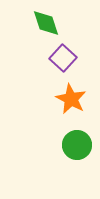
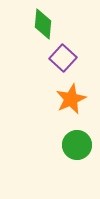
green diamond: moved 3 px left, 1 px down; rotated 24 degrees clockwise
orange star: rotated 20 degrees clockwise
